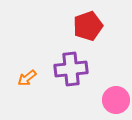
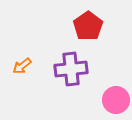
red pentagon: rotated 16 degrees counterclockwise
orange arrow: moved 5 px left, 12 px up
